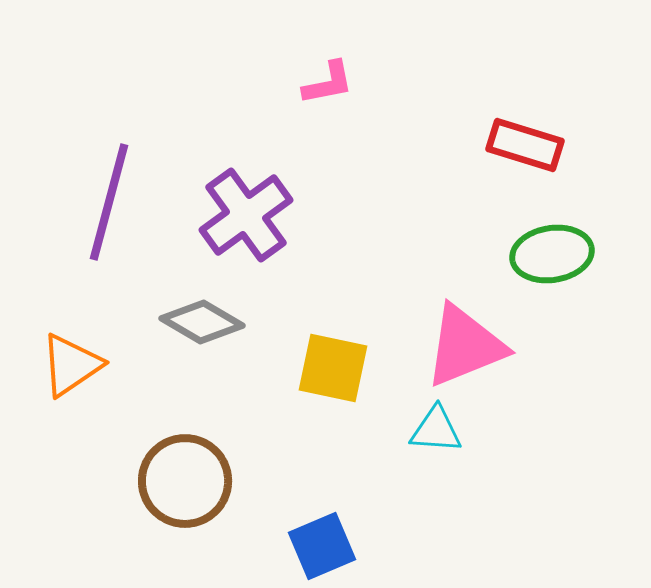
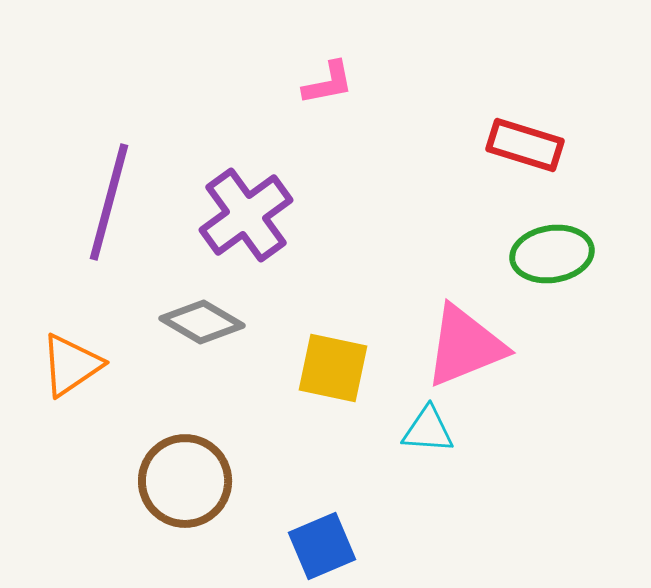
cyan triangle: moved 8 px left
